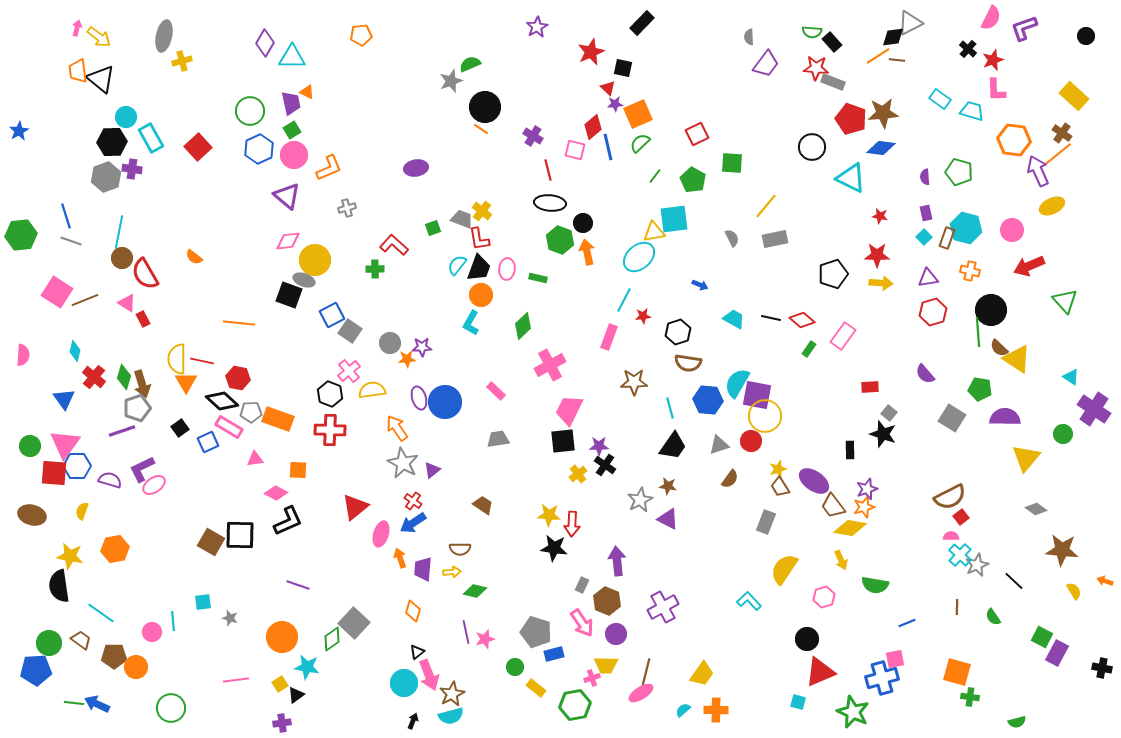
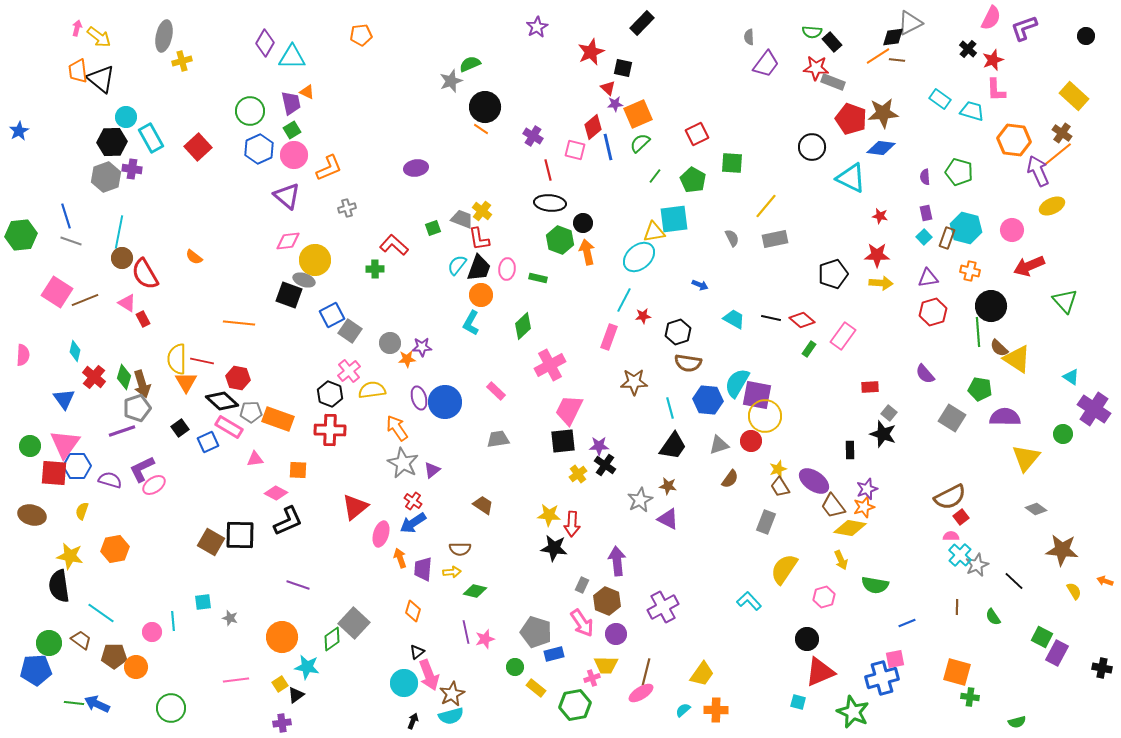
black circle at (991, 310): moved 4 px up
